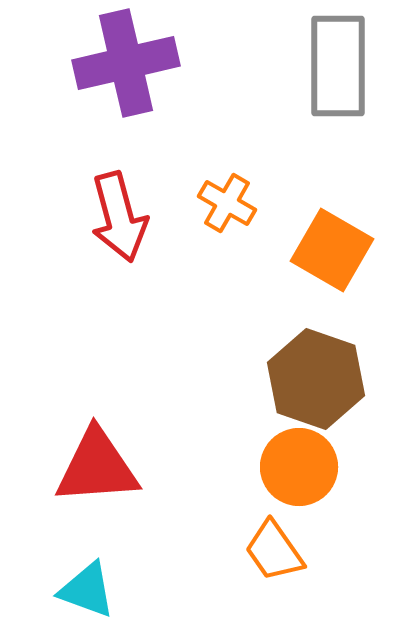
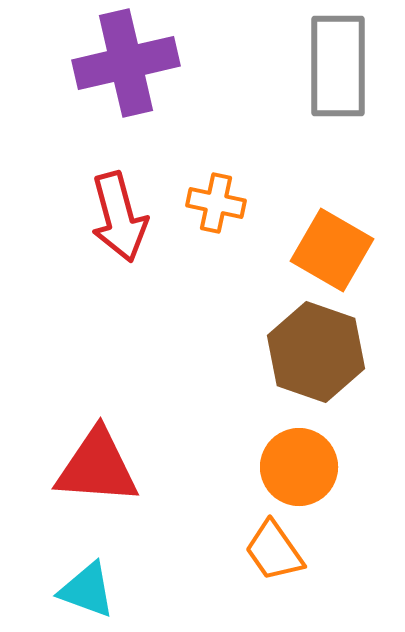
orange cross: moved 11 px left; rotated 18 degrees counterclockwise
brown hexagon: moved 27 px up
red triangle: rotated 8 degrees clockwise
